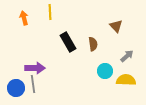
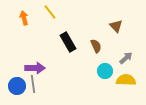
yellow line: rotated 35 degrees counterclockwise
brown semicircle: moved 3 px right, 2 px down; rotated 16 degrees counterclockwise
gray arrow: moved 1 px left, 2 px down
blue circle: moved 1 px right, 2 px up
